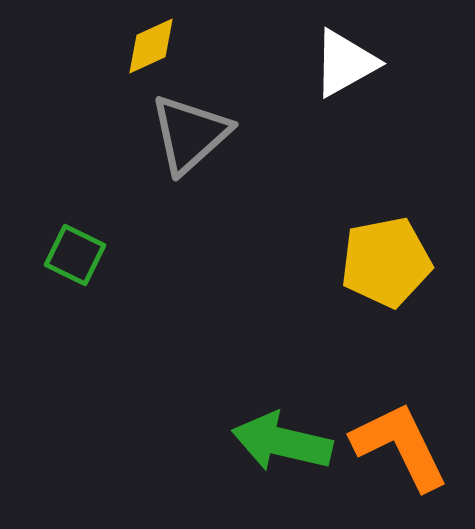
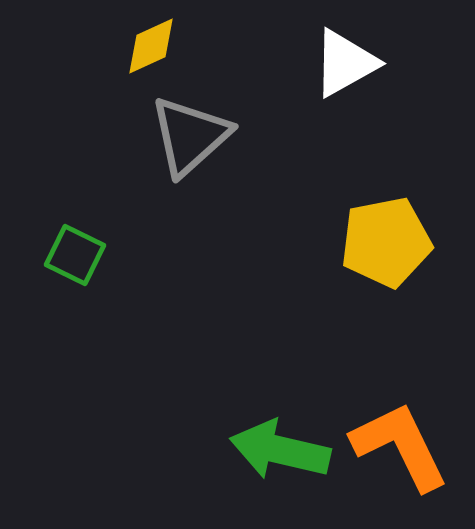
gray triangle: moved 2 px down
yellow pentagon: moved 20 px up
green arrow: moved 2 px left, 8 px down
